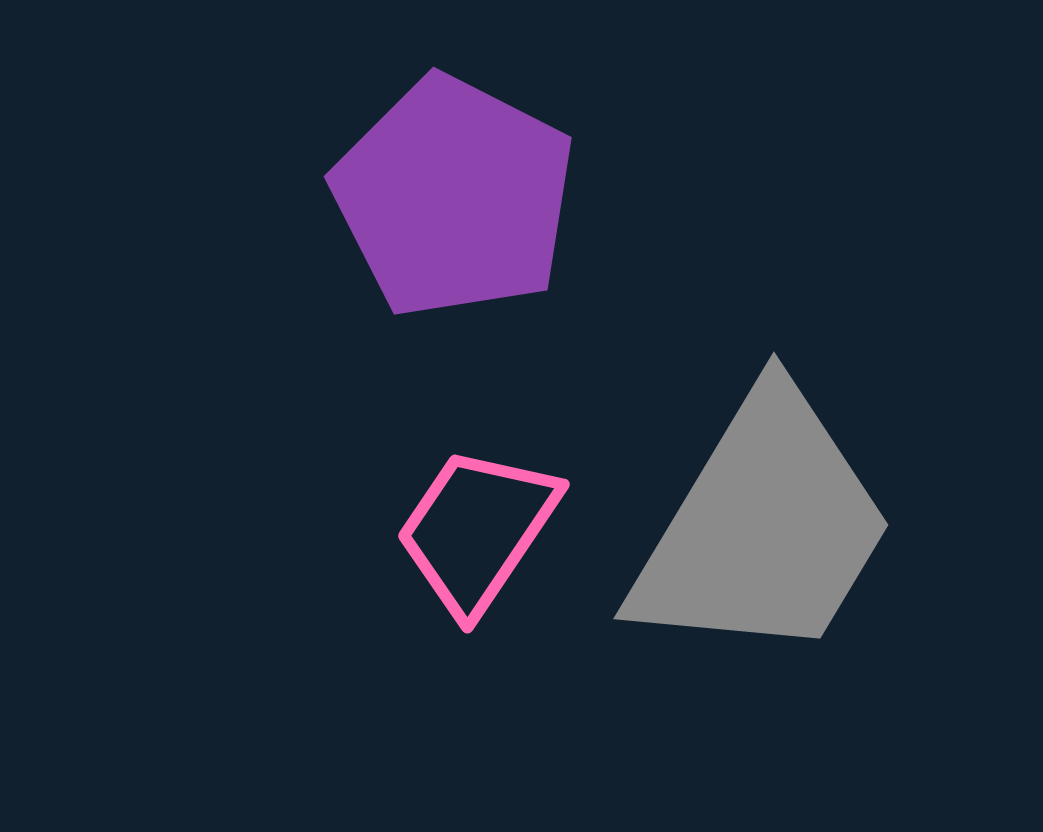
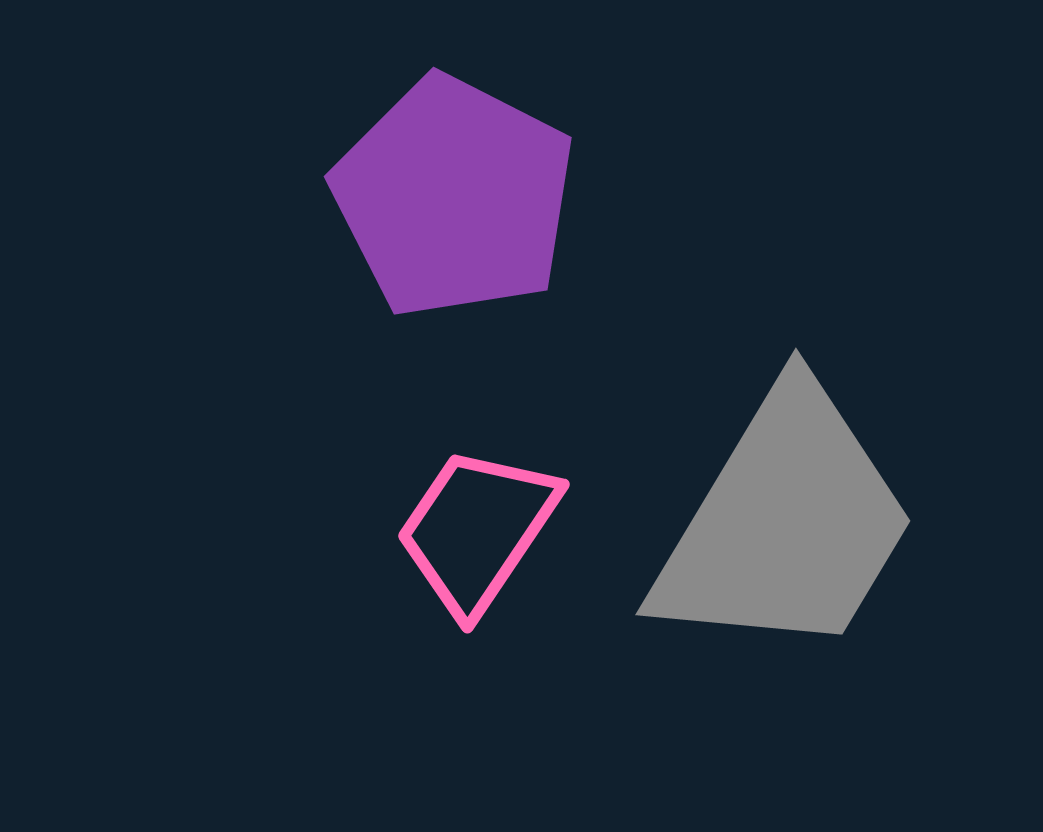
gray trapezoid: moved 22 px right, 4 px up
